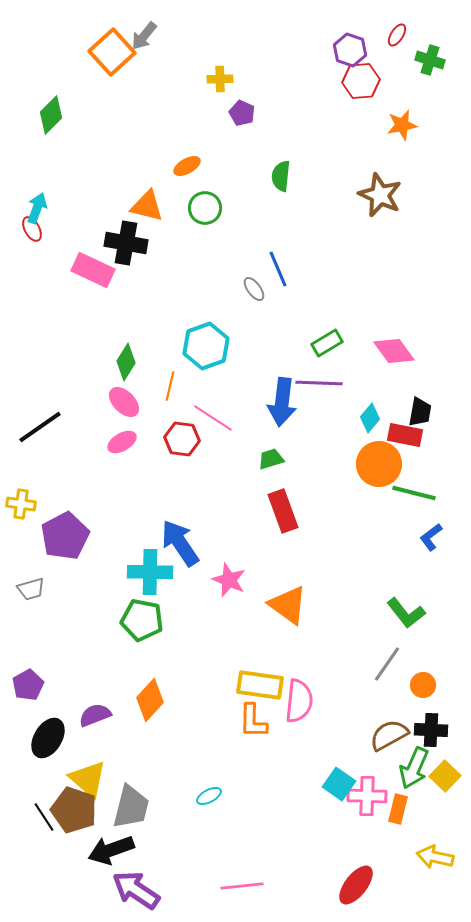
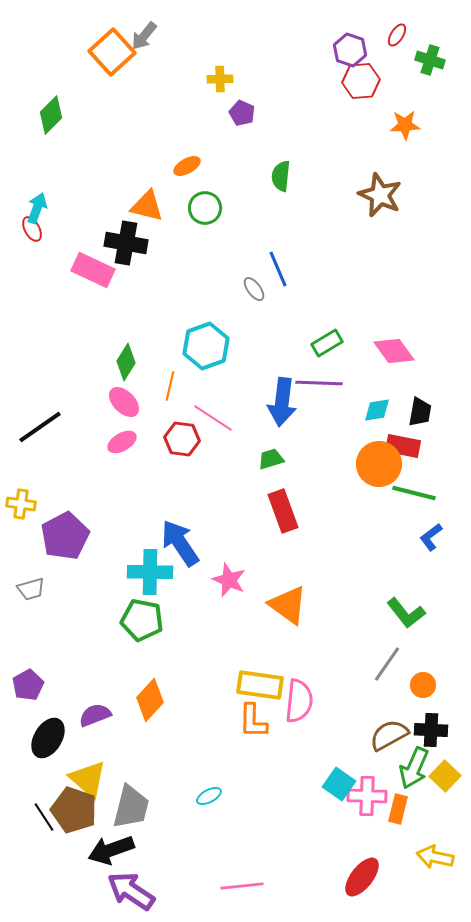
orange star at (402, 125): moved 3 px right; rotated 8 degrees clockwise
cyan diamond at (370, 418): moved 7 px right, 8 px up; rotated 40 degrees clockwise
red rectangle at (405, 435): moved 2 px left, 11 px down
red ellipse at (356, 885): moved 6 px right, 8 px up
purple arrow at (136, 890): moved 5 px left, 1 px down
